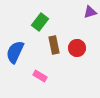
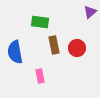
purple triangle: rotated 24 degrees counterclockwise
green rectangle: rotated 60 degrees clockwise
blue semicircle: rotated 35 degrees counterclockwise
pink rectangle: rotated 48 degrees clockwise
